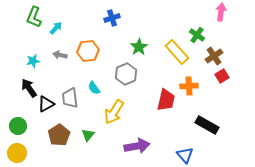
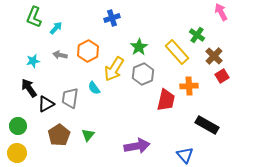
pink arrow: rotated 36 degrees counterclockwise
orange hexagon: rotated 20 degrees counterclockwise
brown cross: rotated 12 degrees counterclockwise
gray hexagon: moved 17 px right
gray trapezoid: rotated 15 degrees clockwise
yellow arrow: moved 43 px up
